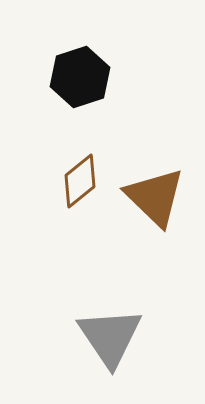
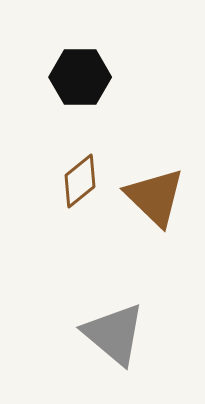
black hexagon: rotated 18 degrees clockwise
gray triangle: moved 4 px right, 3 px up; rotated 16 degrees counterclockwise
